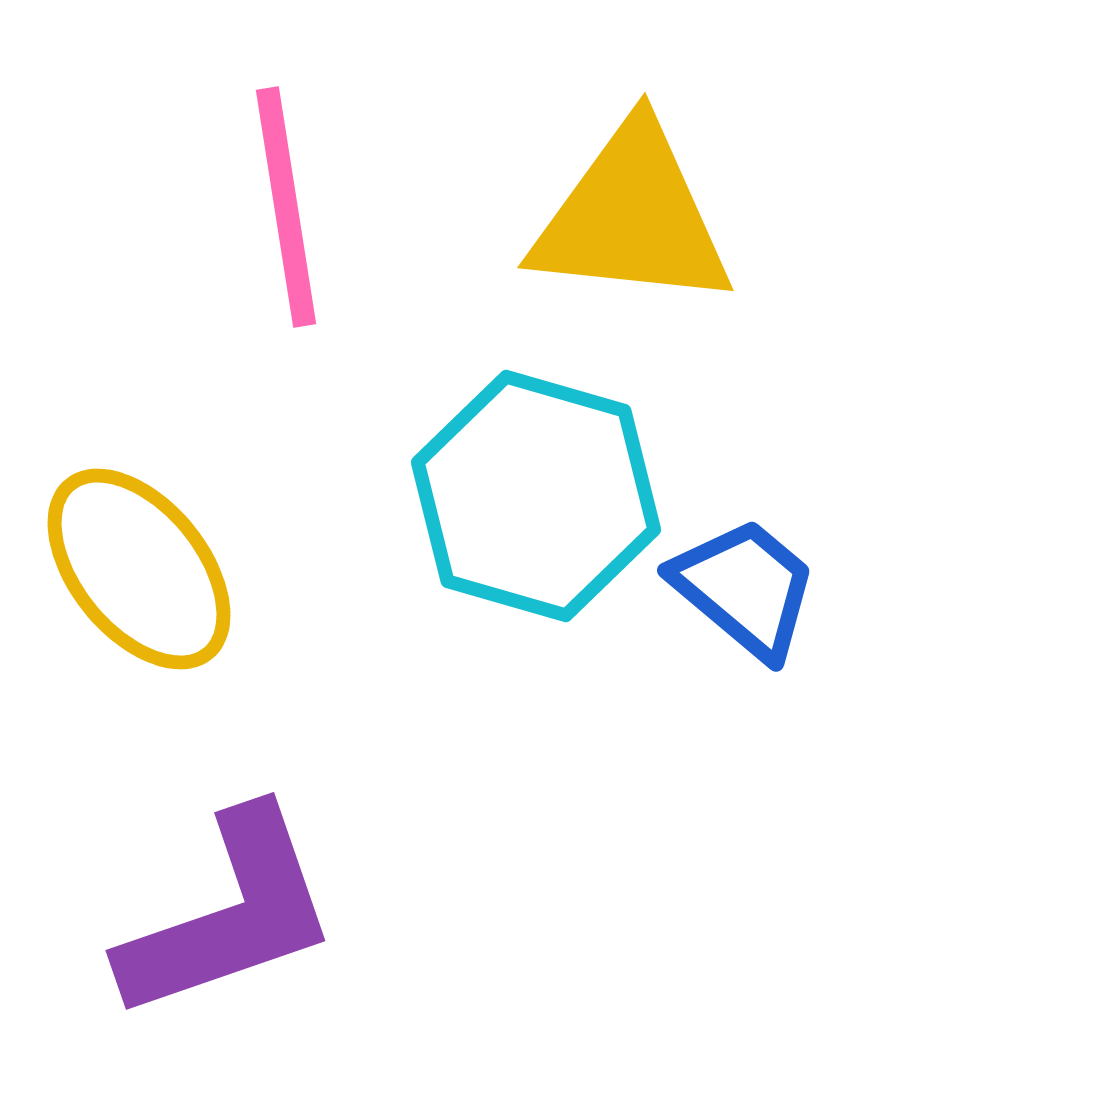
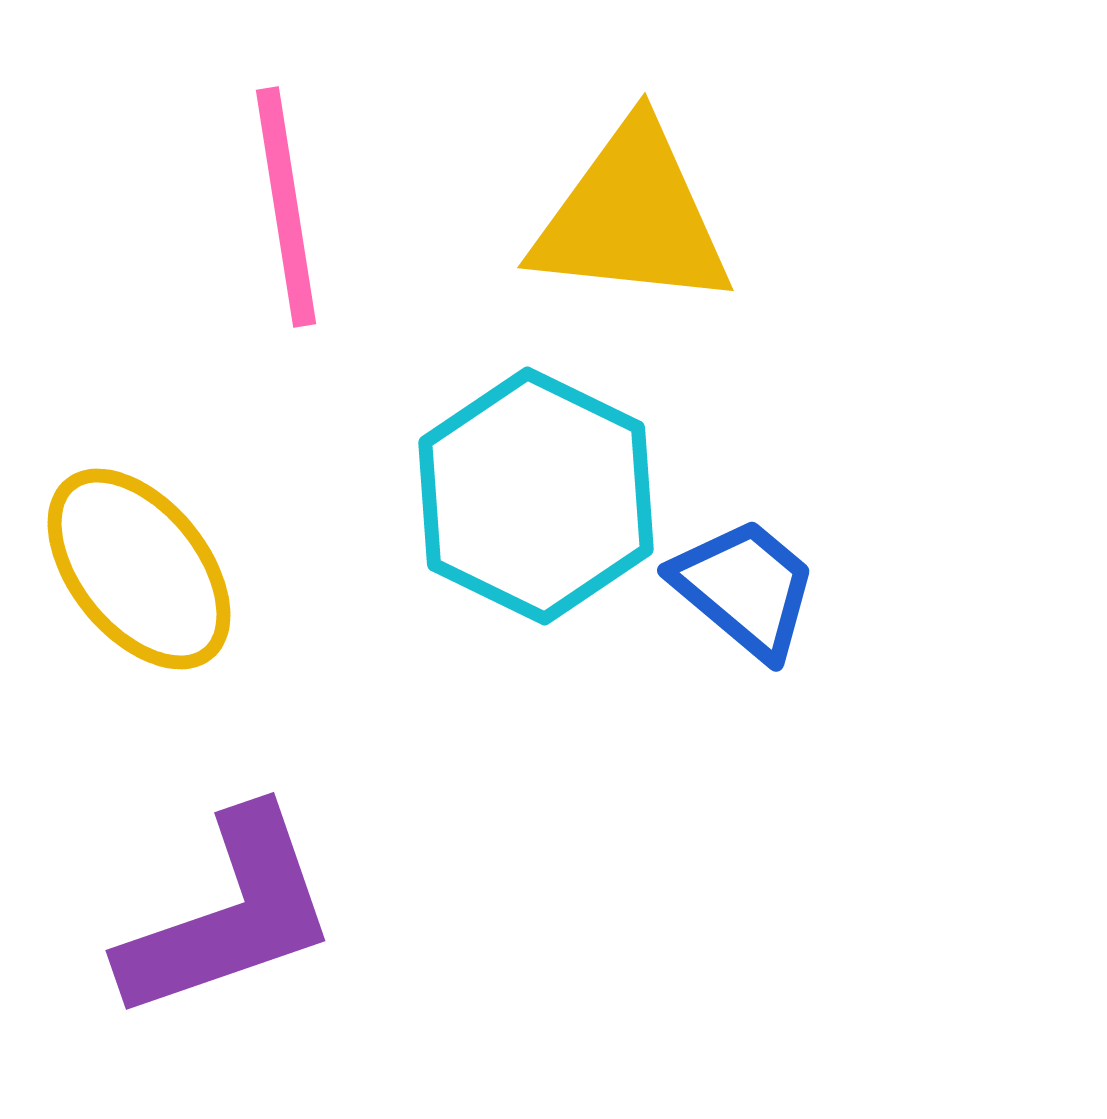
cyan hexagon: rotated 10 degrees clockwise
